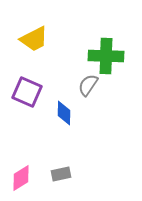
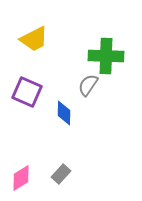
gray rectangle: rotated 36 degrees counterclockwise
